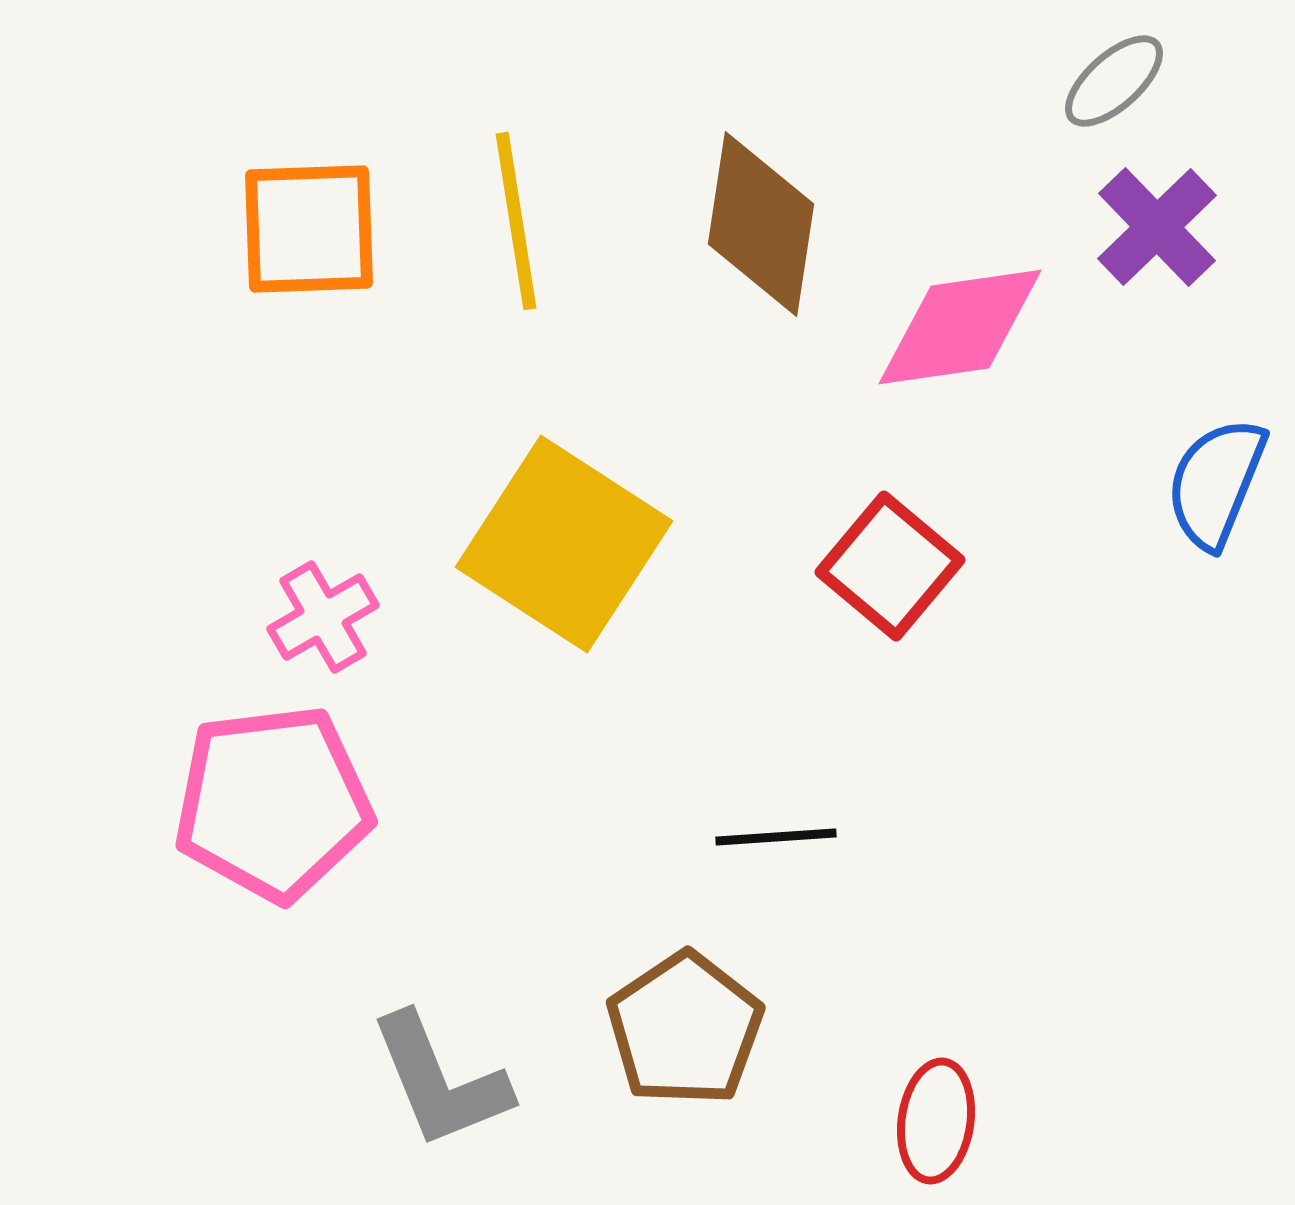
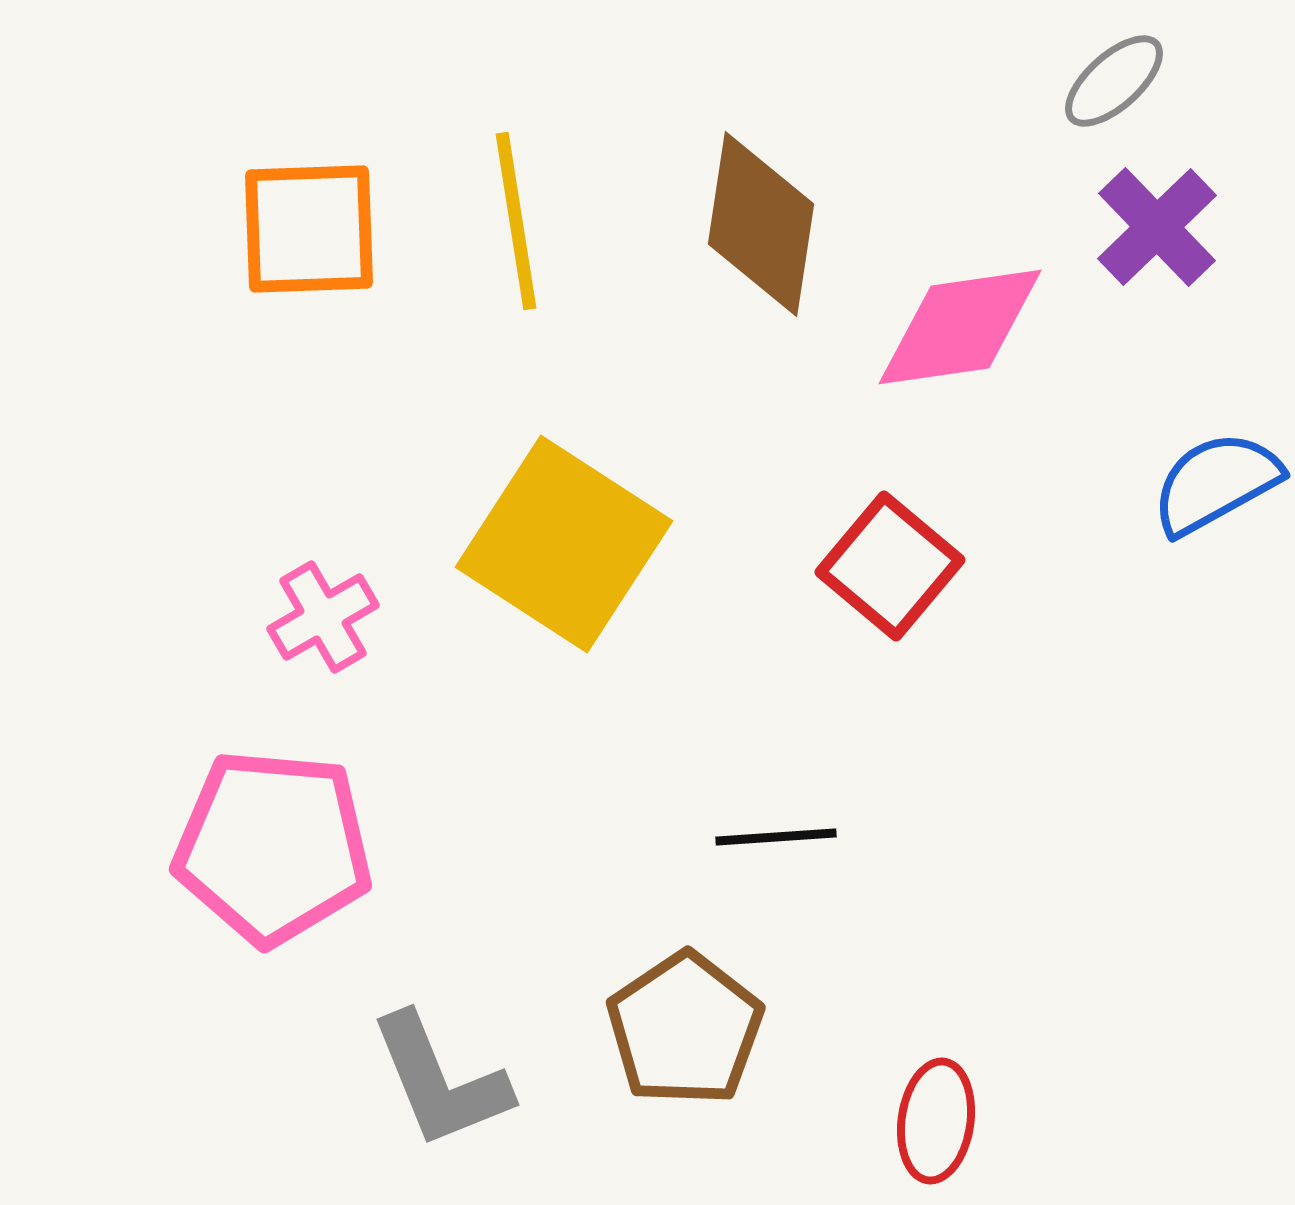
blue semicircle: rotated 39 degrees clockwise
pink pentagon: moved 44 px down; rotated 12 degrees clockwise
